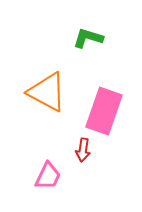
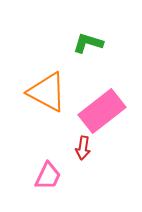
green L-shape: moved 5 px down
pink rectangle: moved 2 px left; rotated 33 degrees clockwise
red arrow: moved 2 px up
